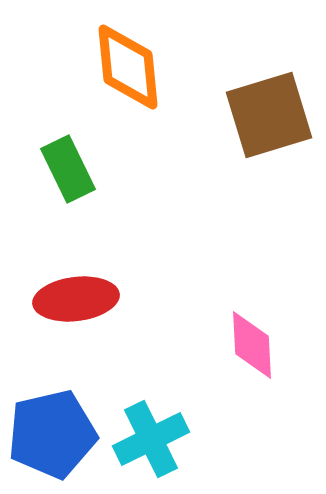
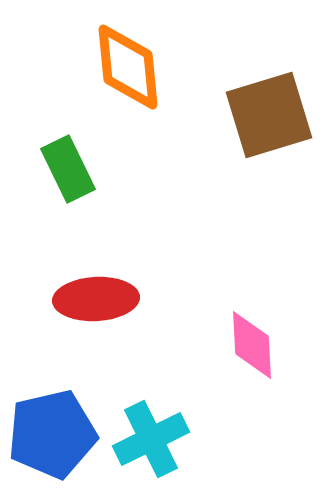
red ellipse: moved 20 px right; rotated 4 degrees clockwise
